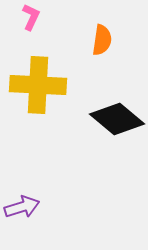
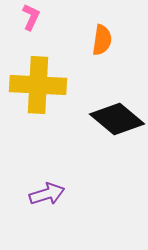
purple arrow: moved 25 px right, 13 px up
